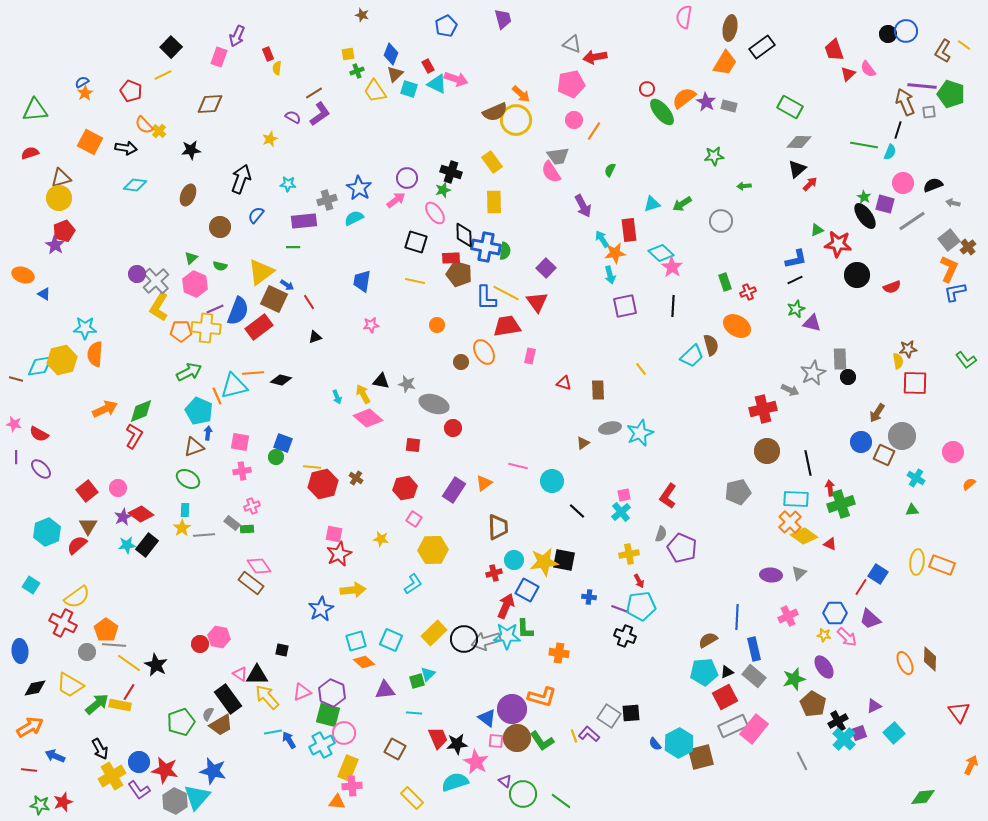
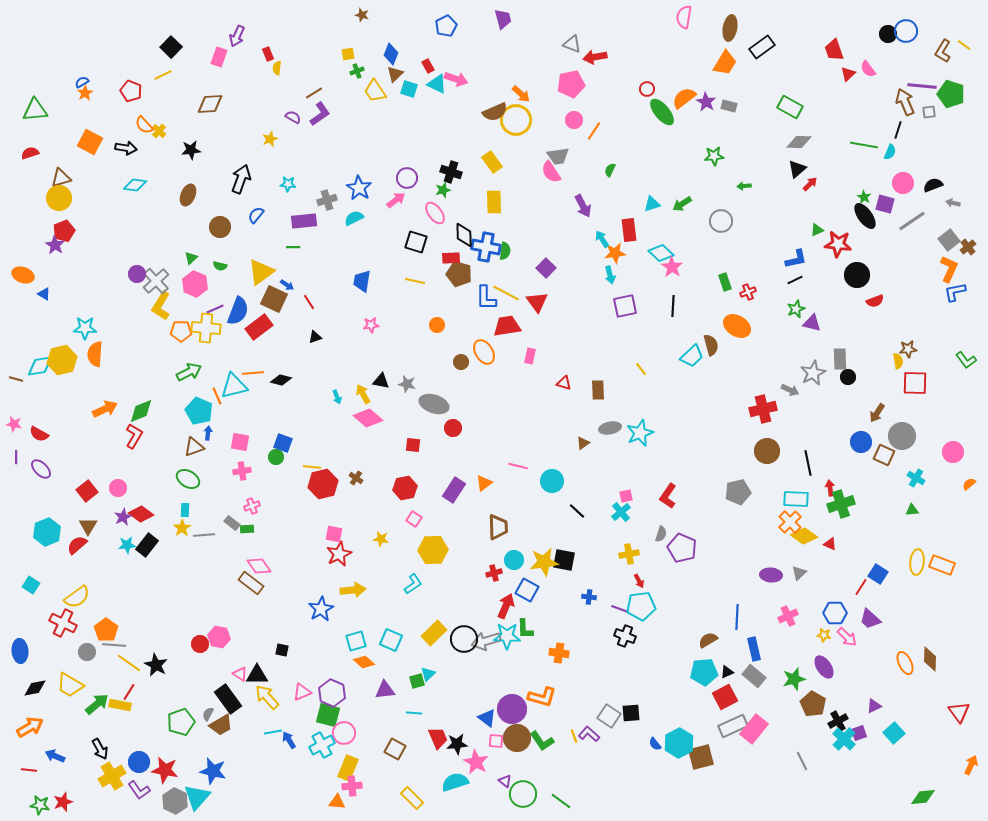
red semicircle at (892, 287): moved 17 px left, 14 px down
yellow L-shape at (159, 307): moved 2 px right, 1 px up
pink square at (624, 495): moved 2 px right, 1 px down
